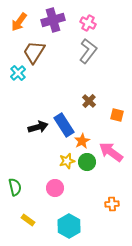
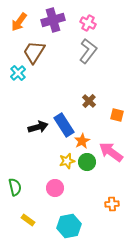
cyan hexagon: rotated 20 degrees clockwise
